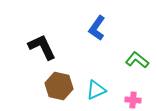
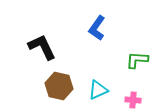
green L-shape: rotated 35 degrees counterclockwise
cyan triangle: moved 2 px right
